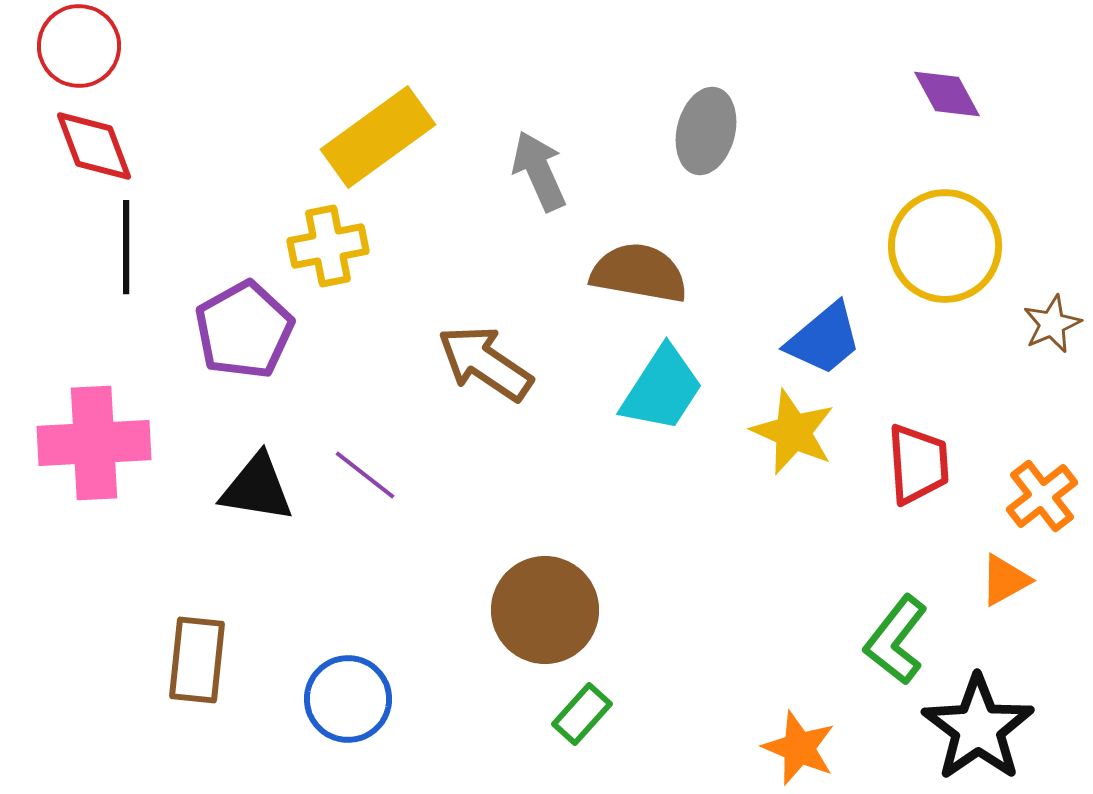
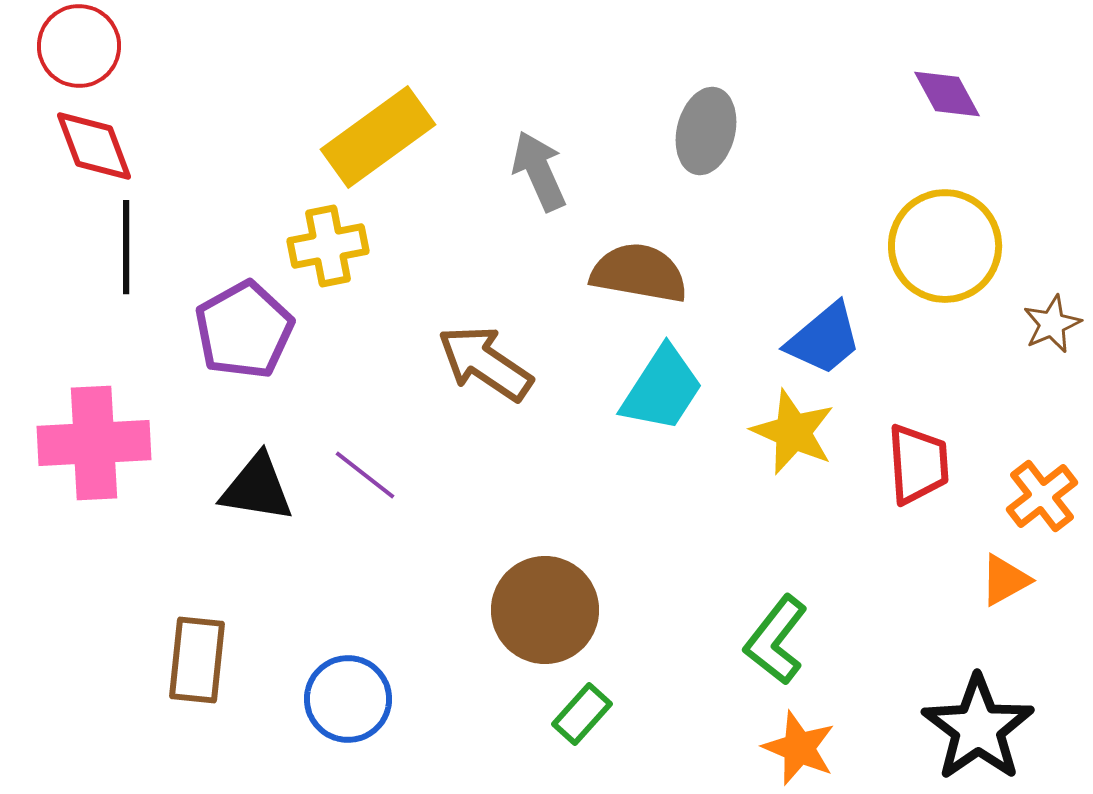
green L-shape: moved 120 px left
